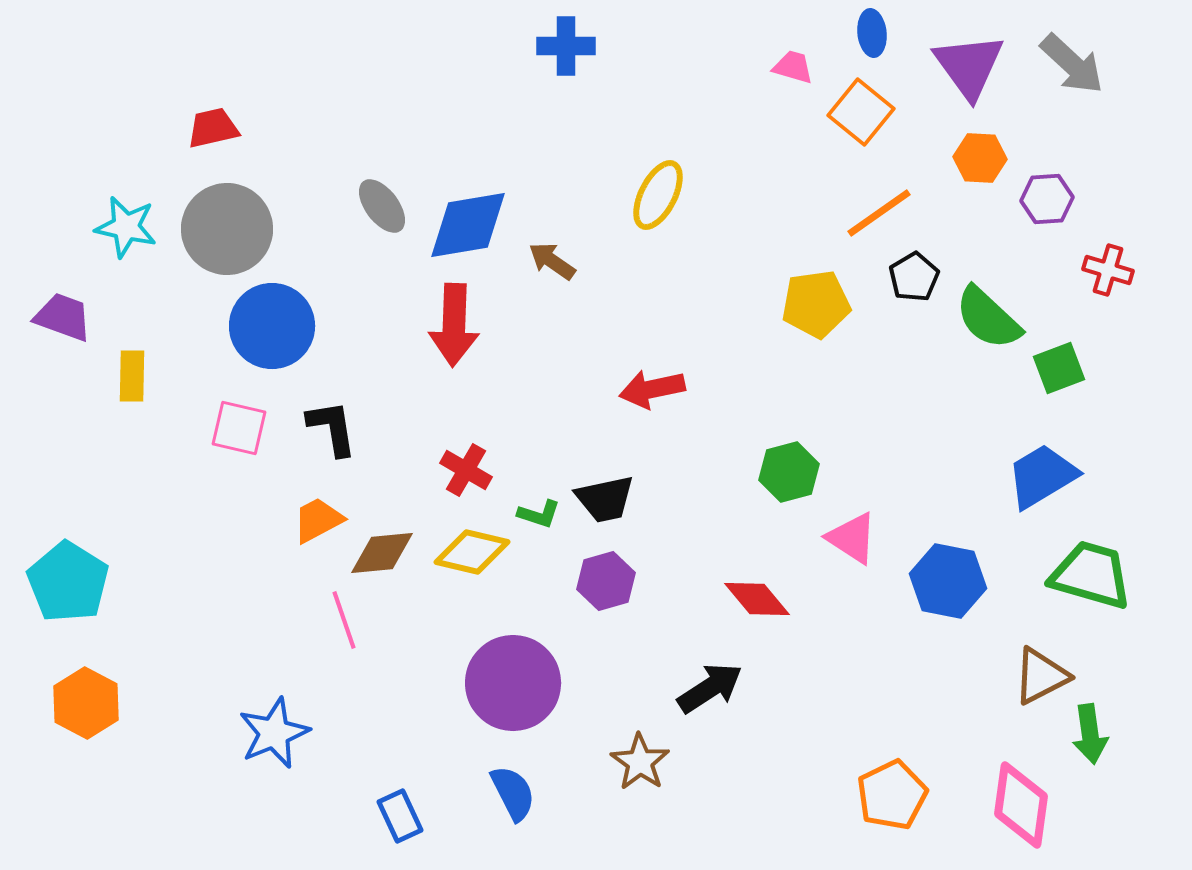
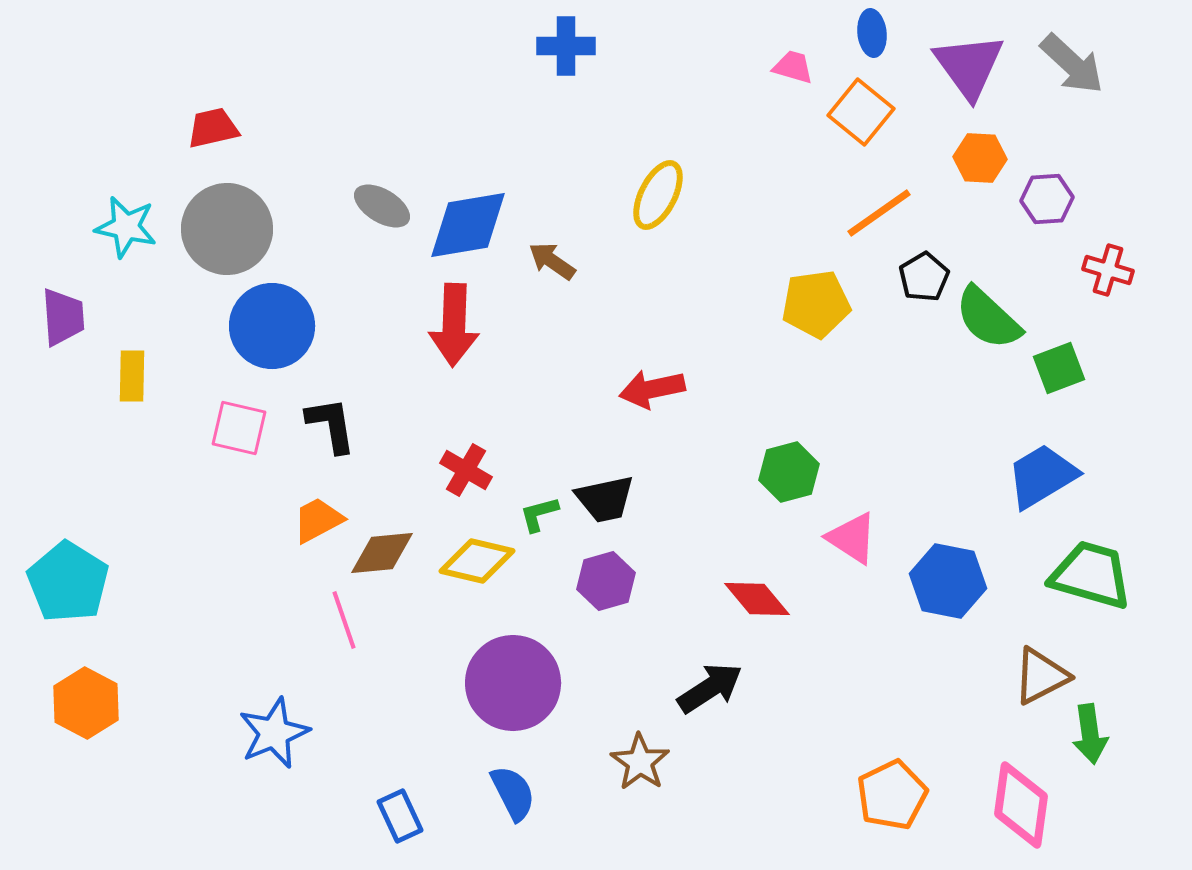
gray ellipse at (382, 206): rotated 22 degrees counterclockwise
black pentagon at (914, 277): moved 10 px right
purple trapezoid at (63, 317): rotated 66 degrees clockwise
black L-shape at (332, 428): moved 1 px left, 3 px up
green L-shape at (539, 514): rotated 147 degrees clockwise
yellow diamond at (472, 552): moved 5 px right, 9 px down
